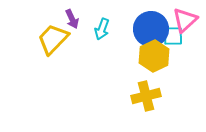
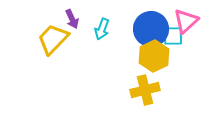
pink triangle: moved 1 px right, 1 px down
yellow cross: moved 1 px left, 6 px up
